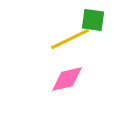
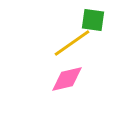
yellow line: moved 2 px right, 4 px down; rotated 9 degrees counterclockwise
